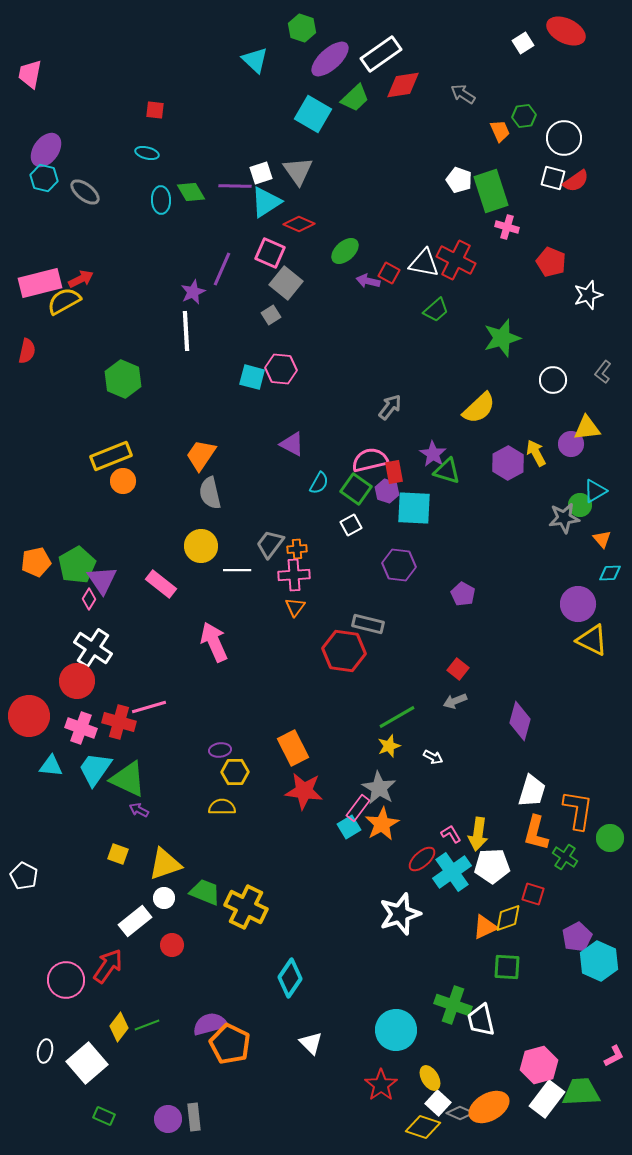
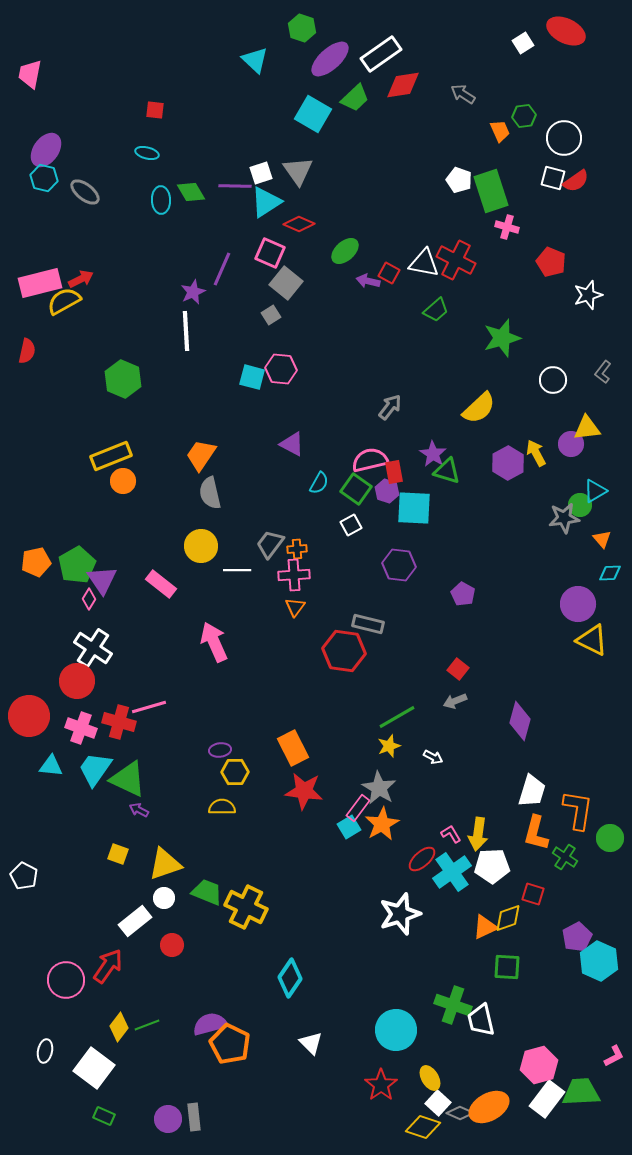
green trapezoid at (205, 892): moved 2 px right
white square at (87, 1063): moved 7 px right, 5 px down; rotated 12 degrees counterclockwise
